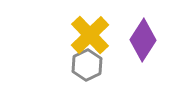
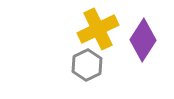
yellow cross: moved 8 px right, 6 px up; rotated 18 degrees clockwise
